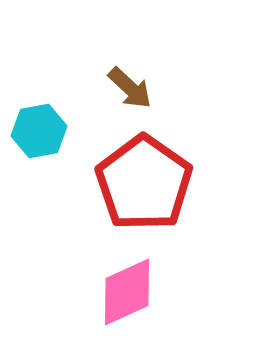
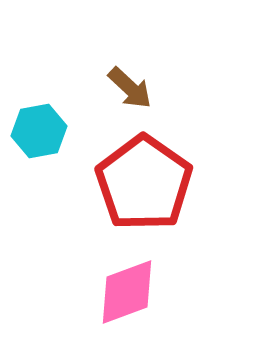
pink diamond: rotated 4 degrees clockwise
